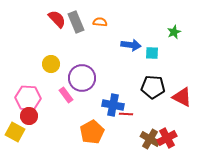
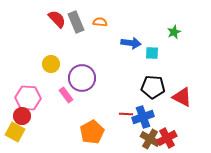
blue arrow: moved 2 px up
blue cross: moved 30 px right, 12 px down; rotated 30 degrees counterclockwise
red circle: moved 7 px left
